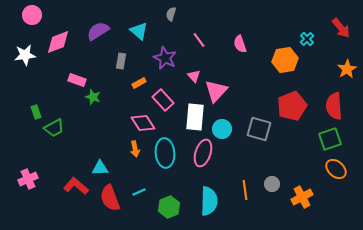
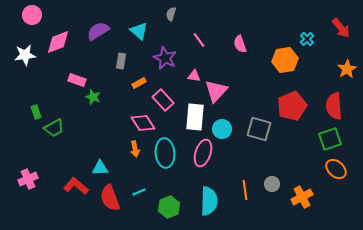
pink triangle at (194, 76): rotated 40 degrees counterclockwise
